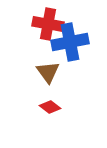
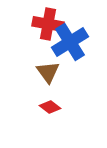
blue cross: rotated 21 degrees counterclockwise
